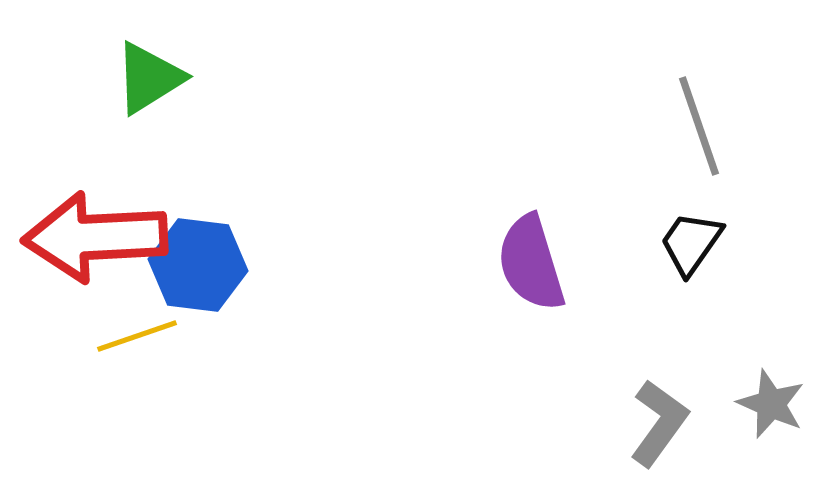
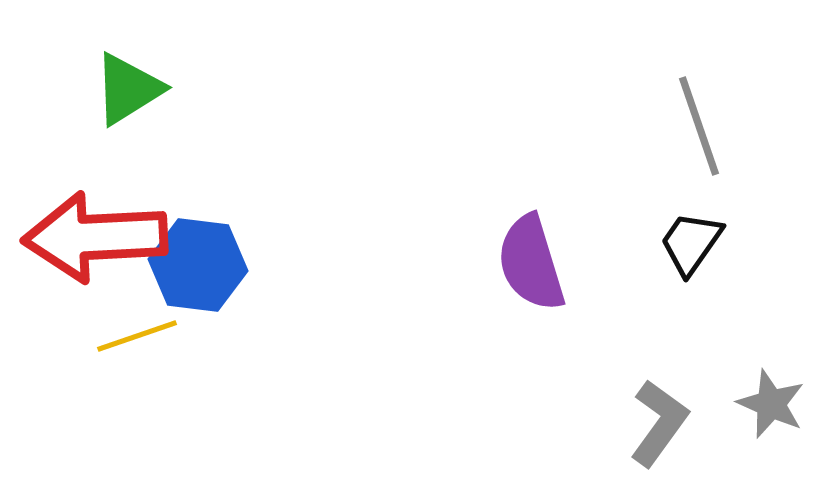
green triangle: moved 21 px left, 11 px down
